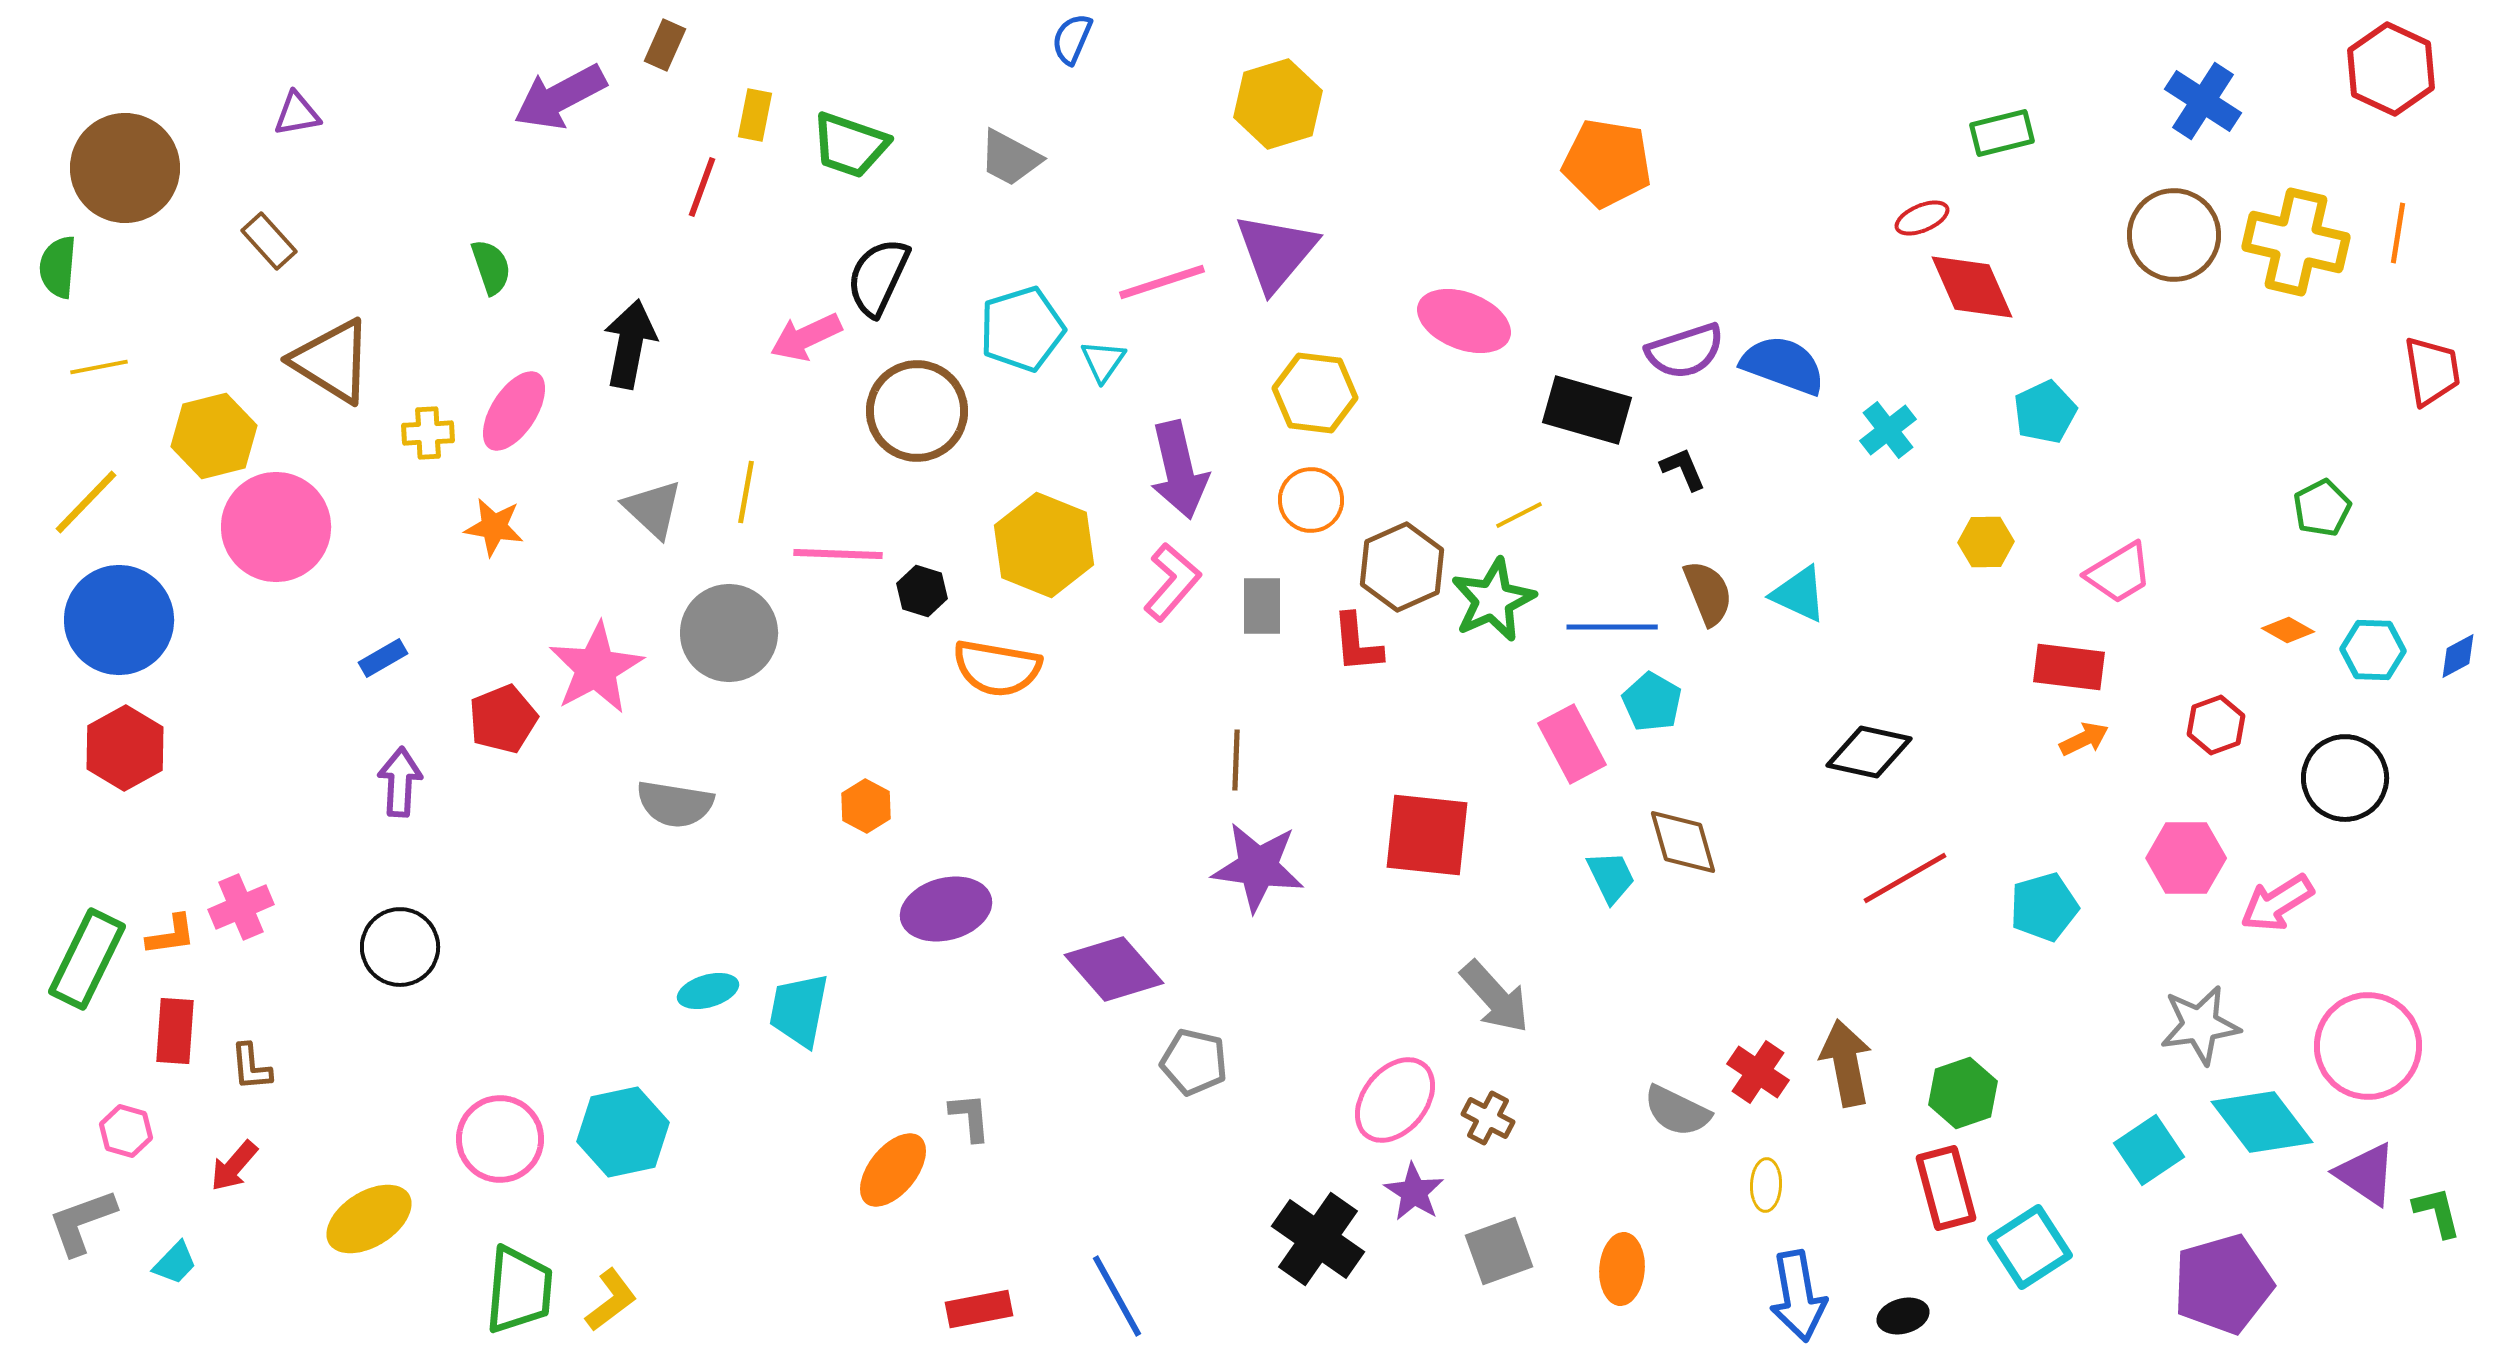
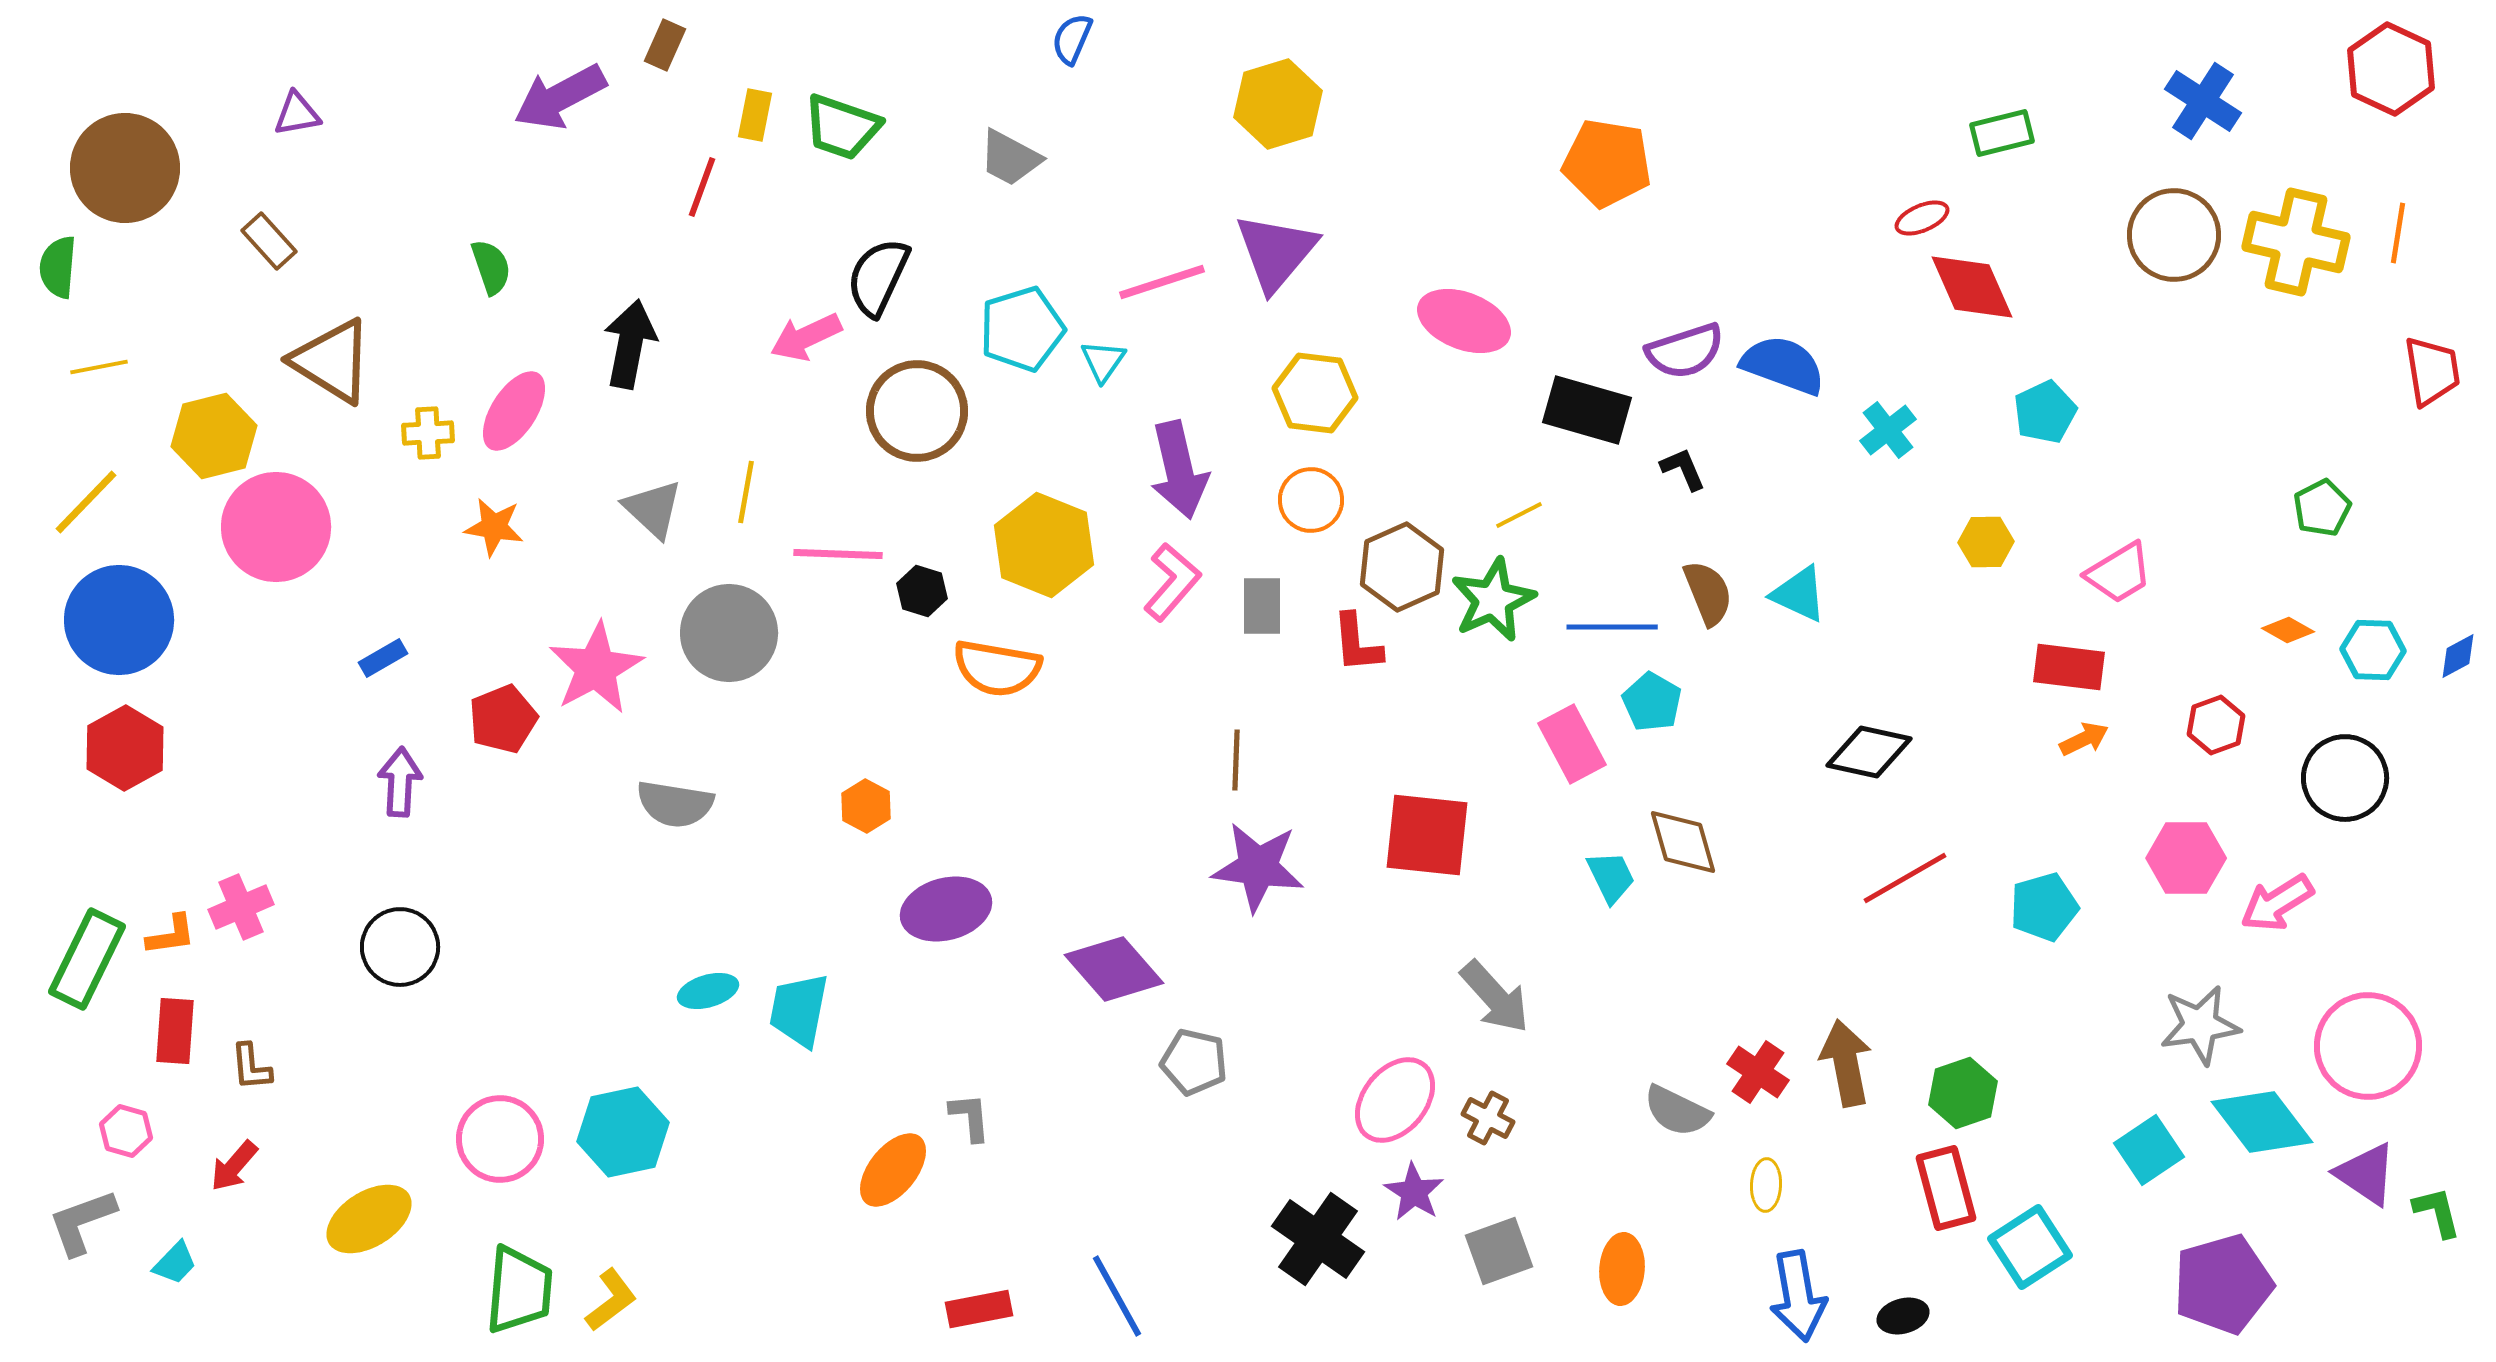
green trapezoid at (850, 145): moved 8 px left, 18 px up
